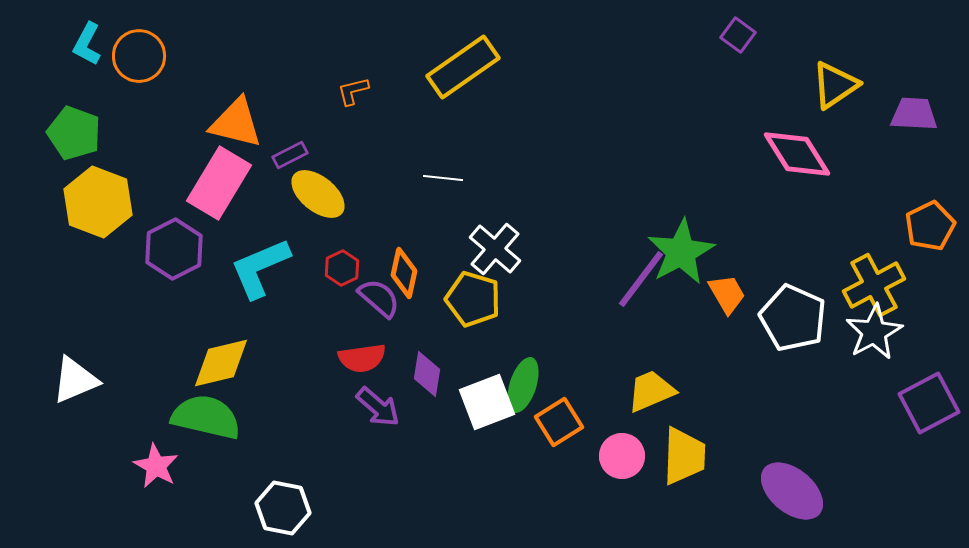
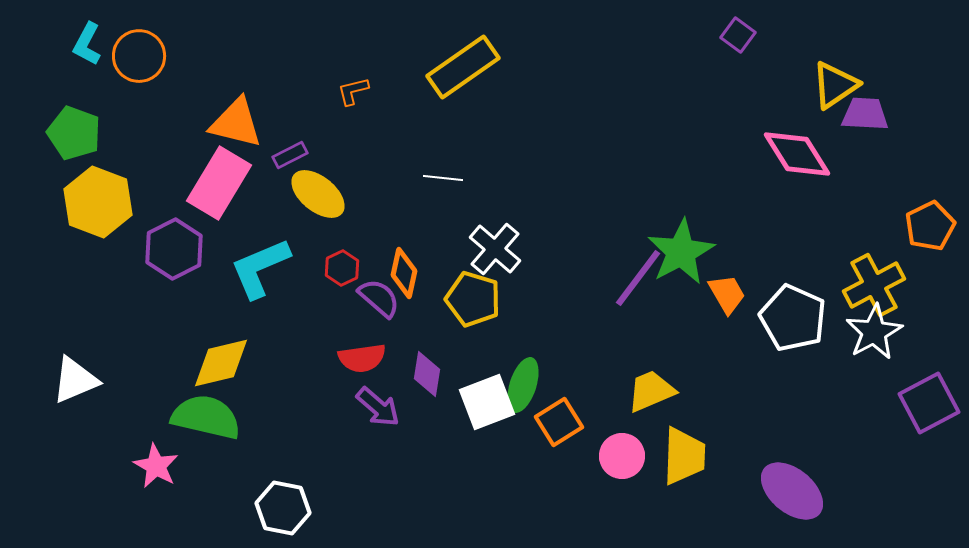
purple trapezoid at (914, 114): moved 49 px left
purple line at (641, 279): moved 3 px left, 1 px up
